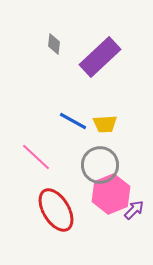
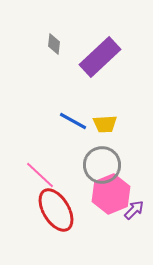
pink line: moved 4 px right, 18 px down
gray circle: moved 2 px right
